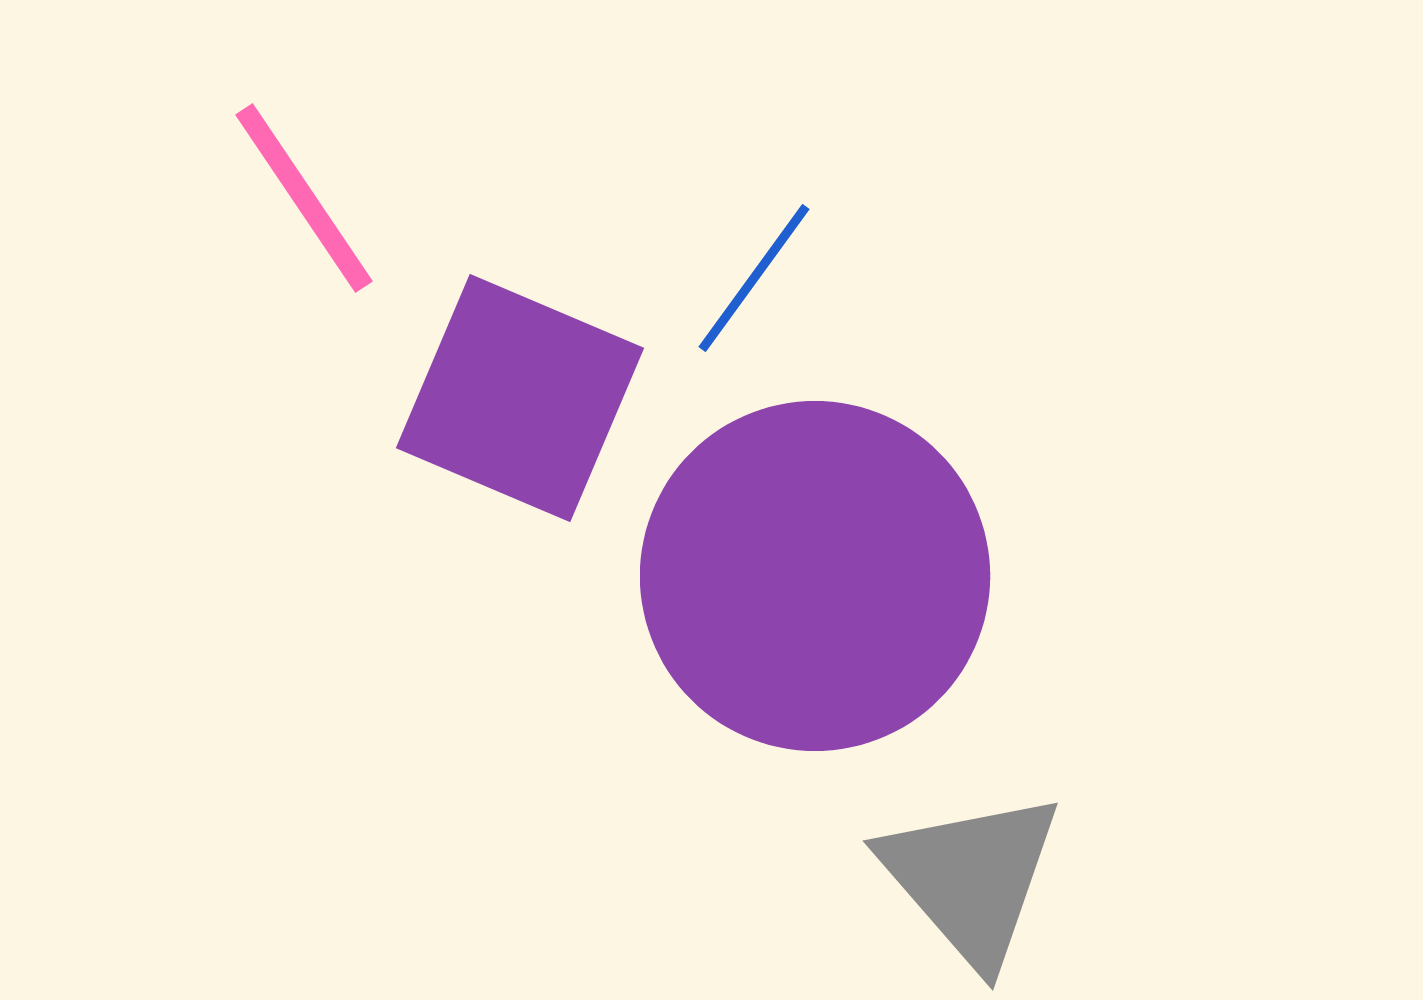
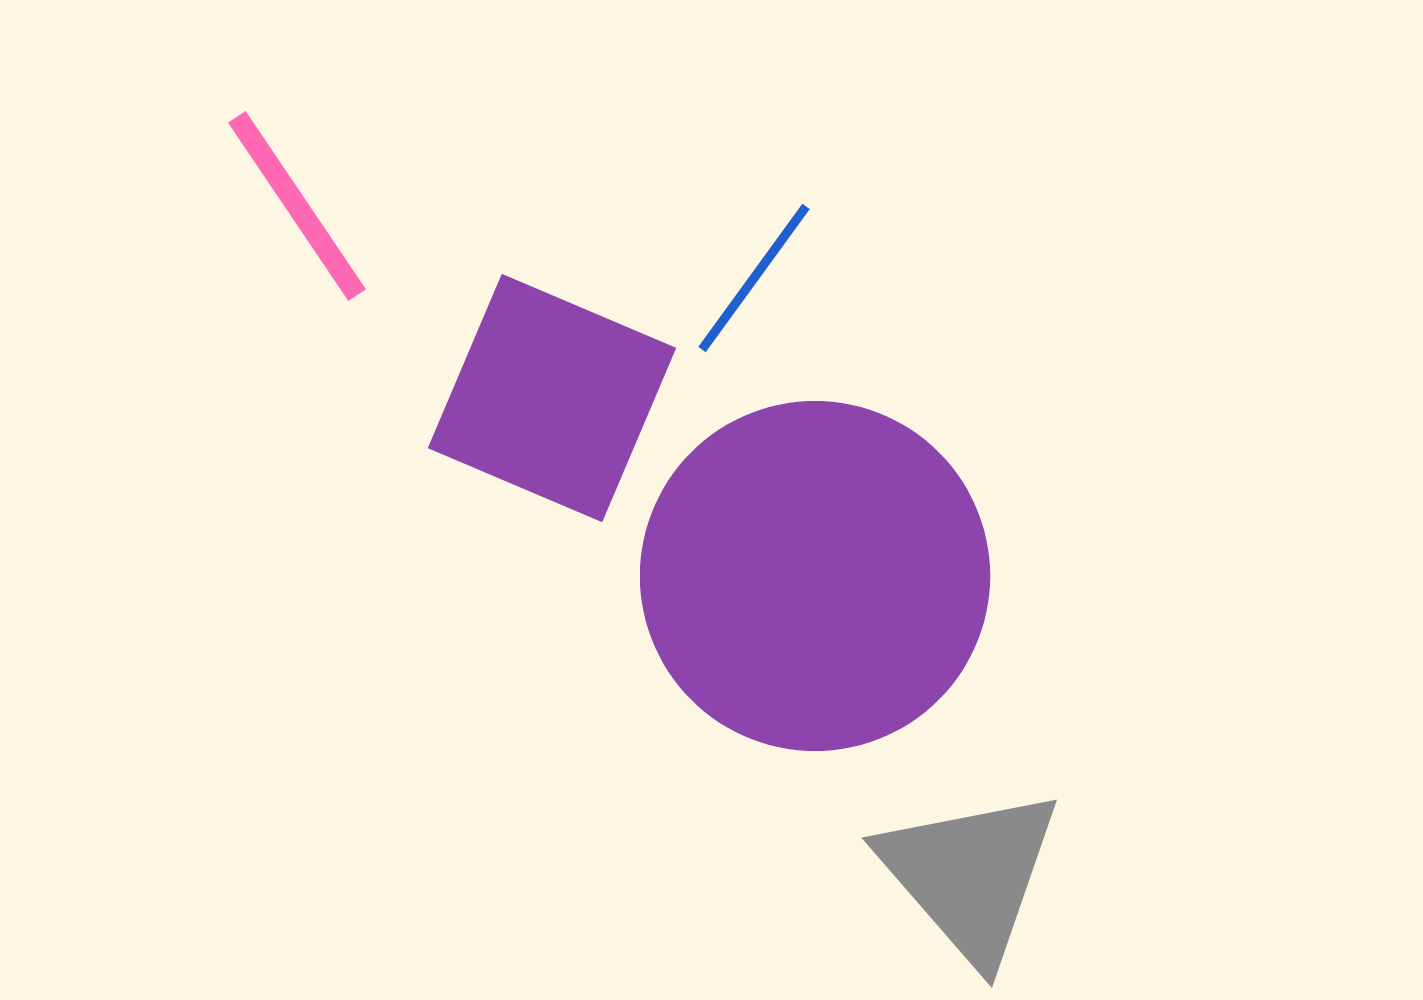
pink line: moved 7 px left, 8 px down
purple square: moved 32 px right
gray triangle: moved 1 px left, 3 px up
